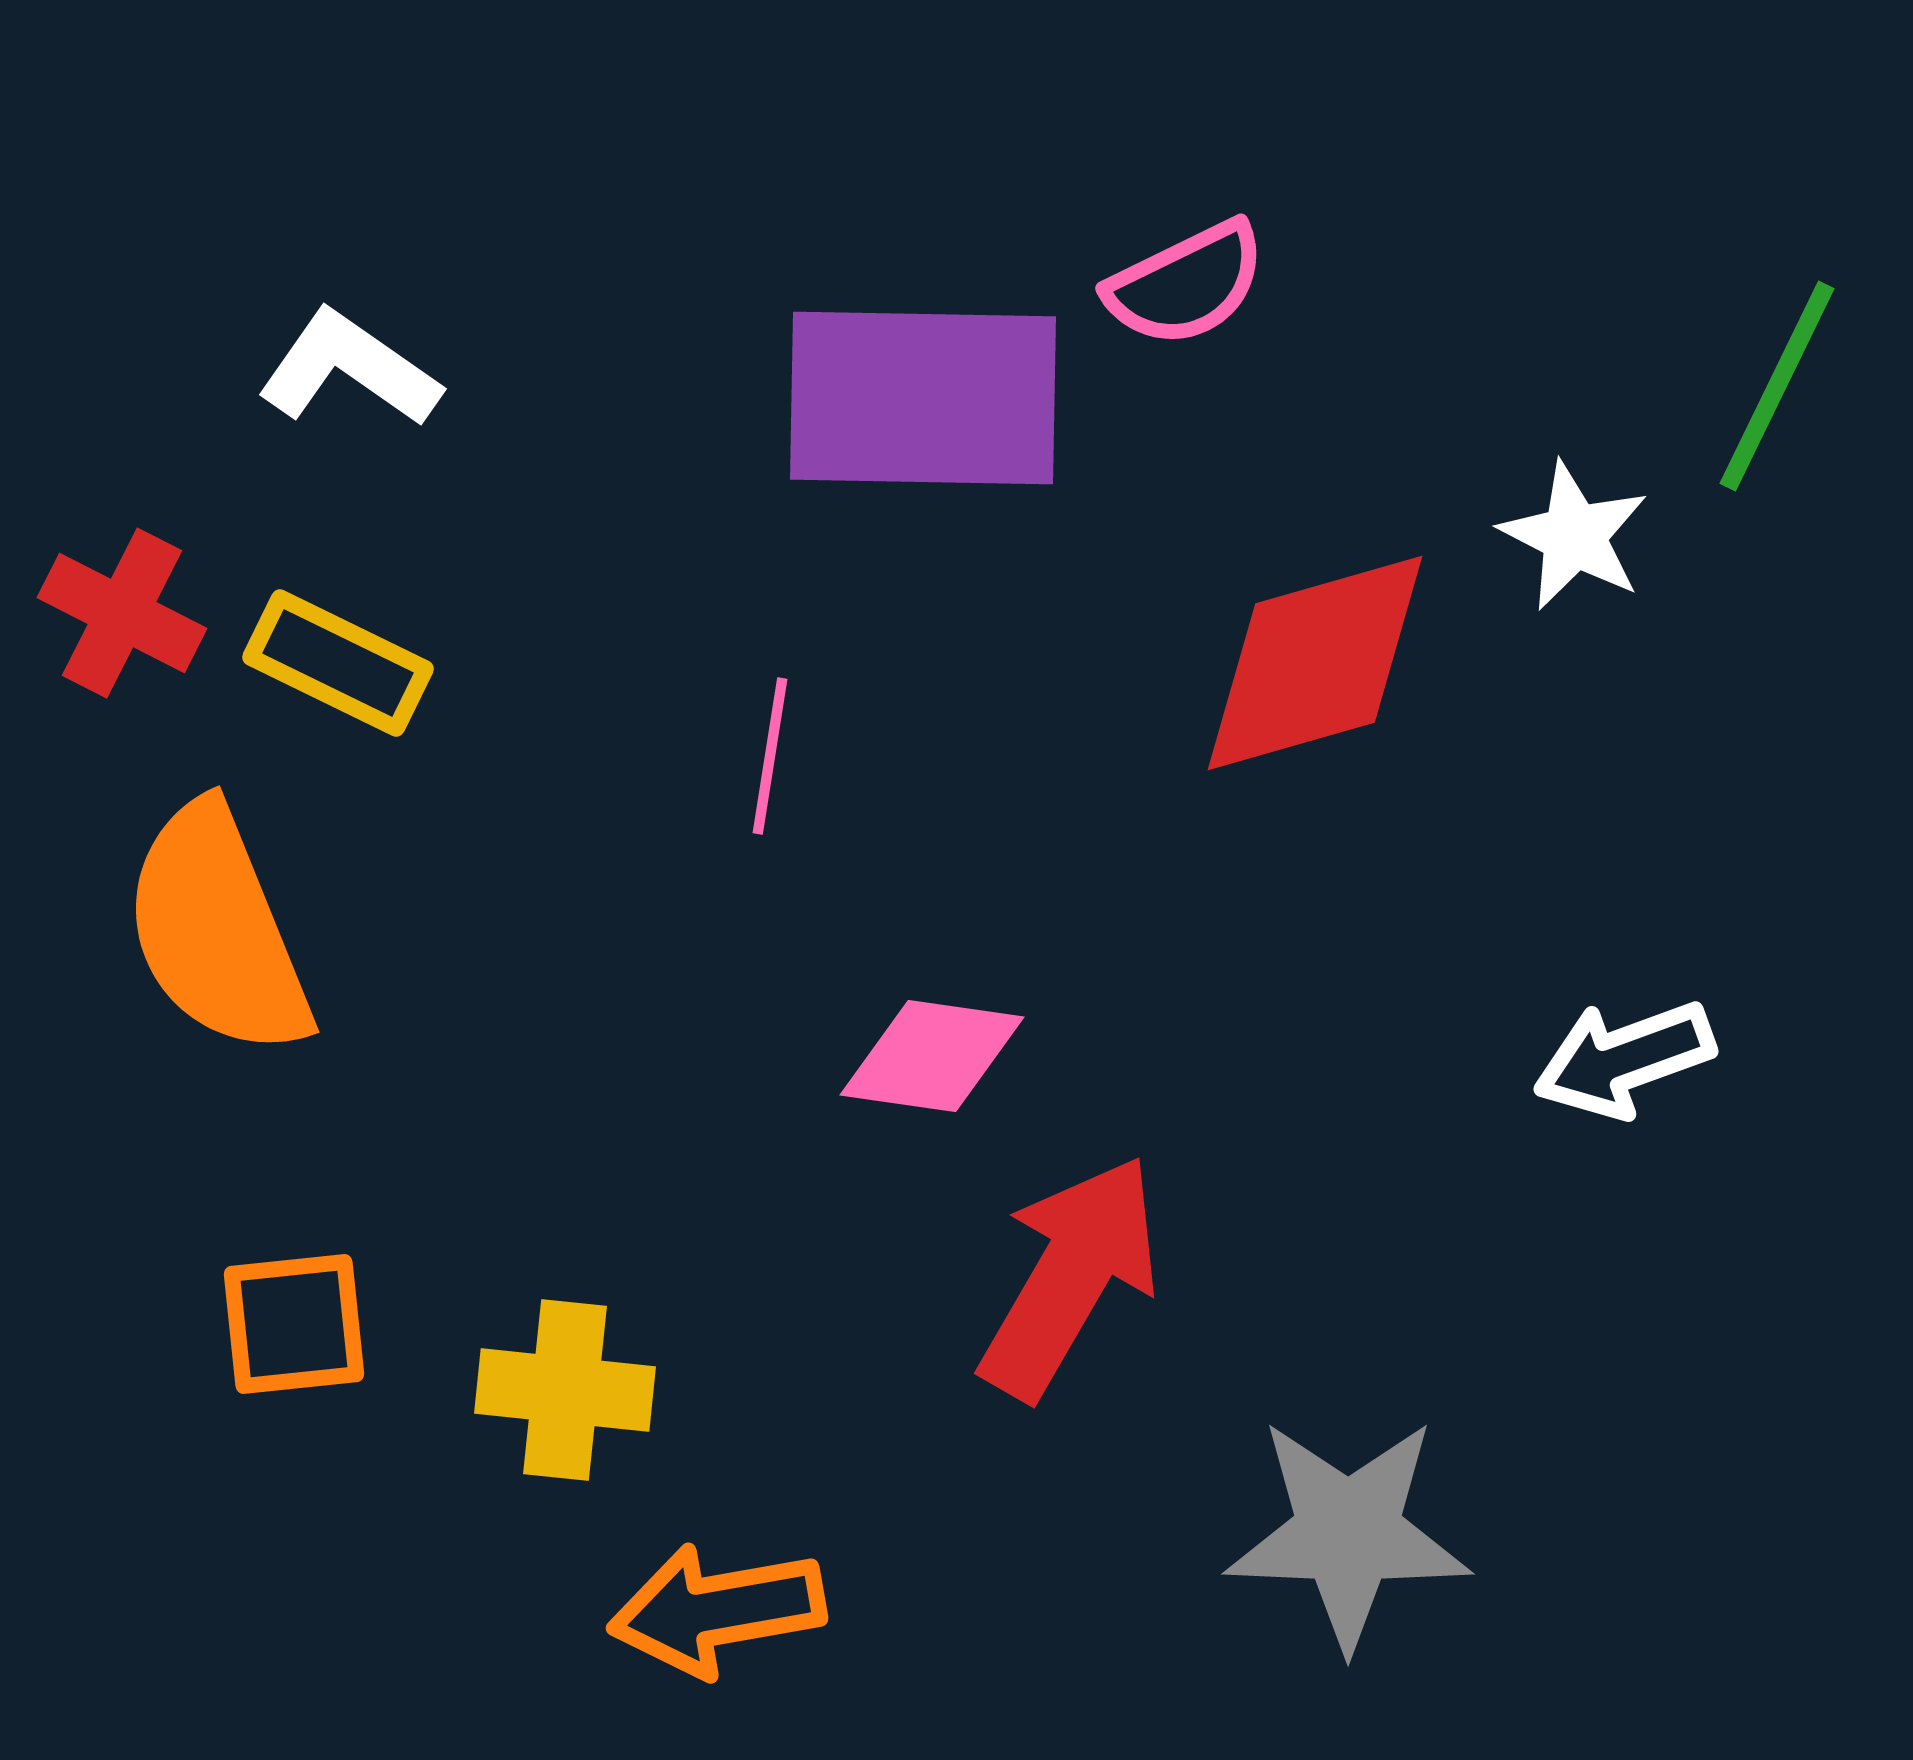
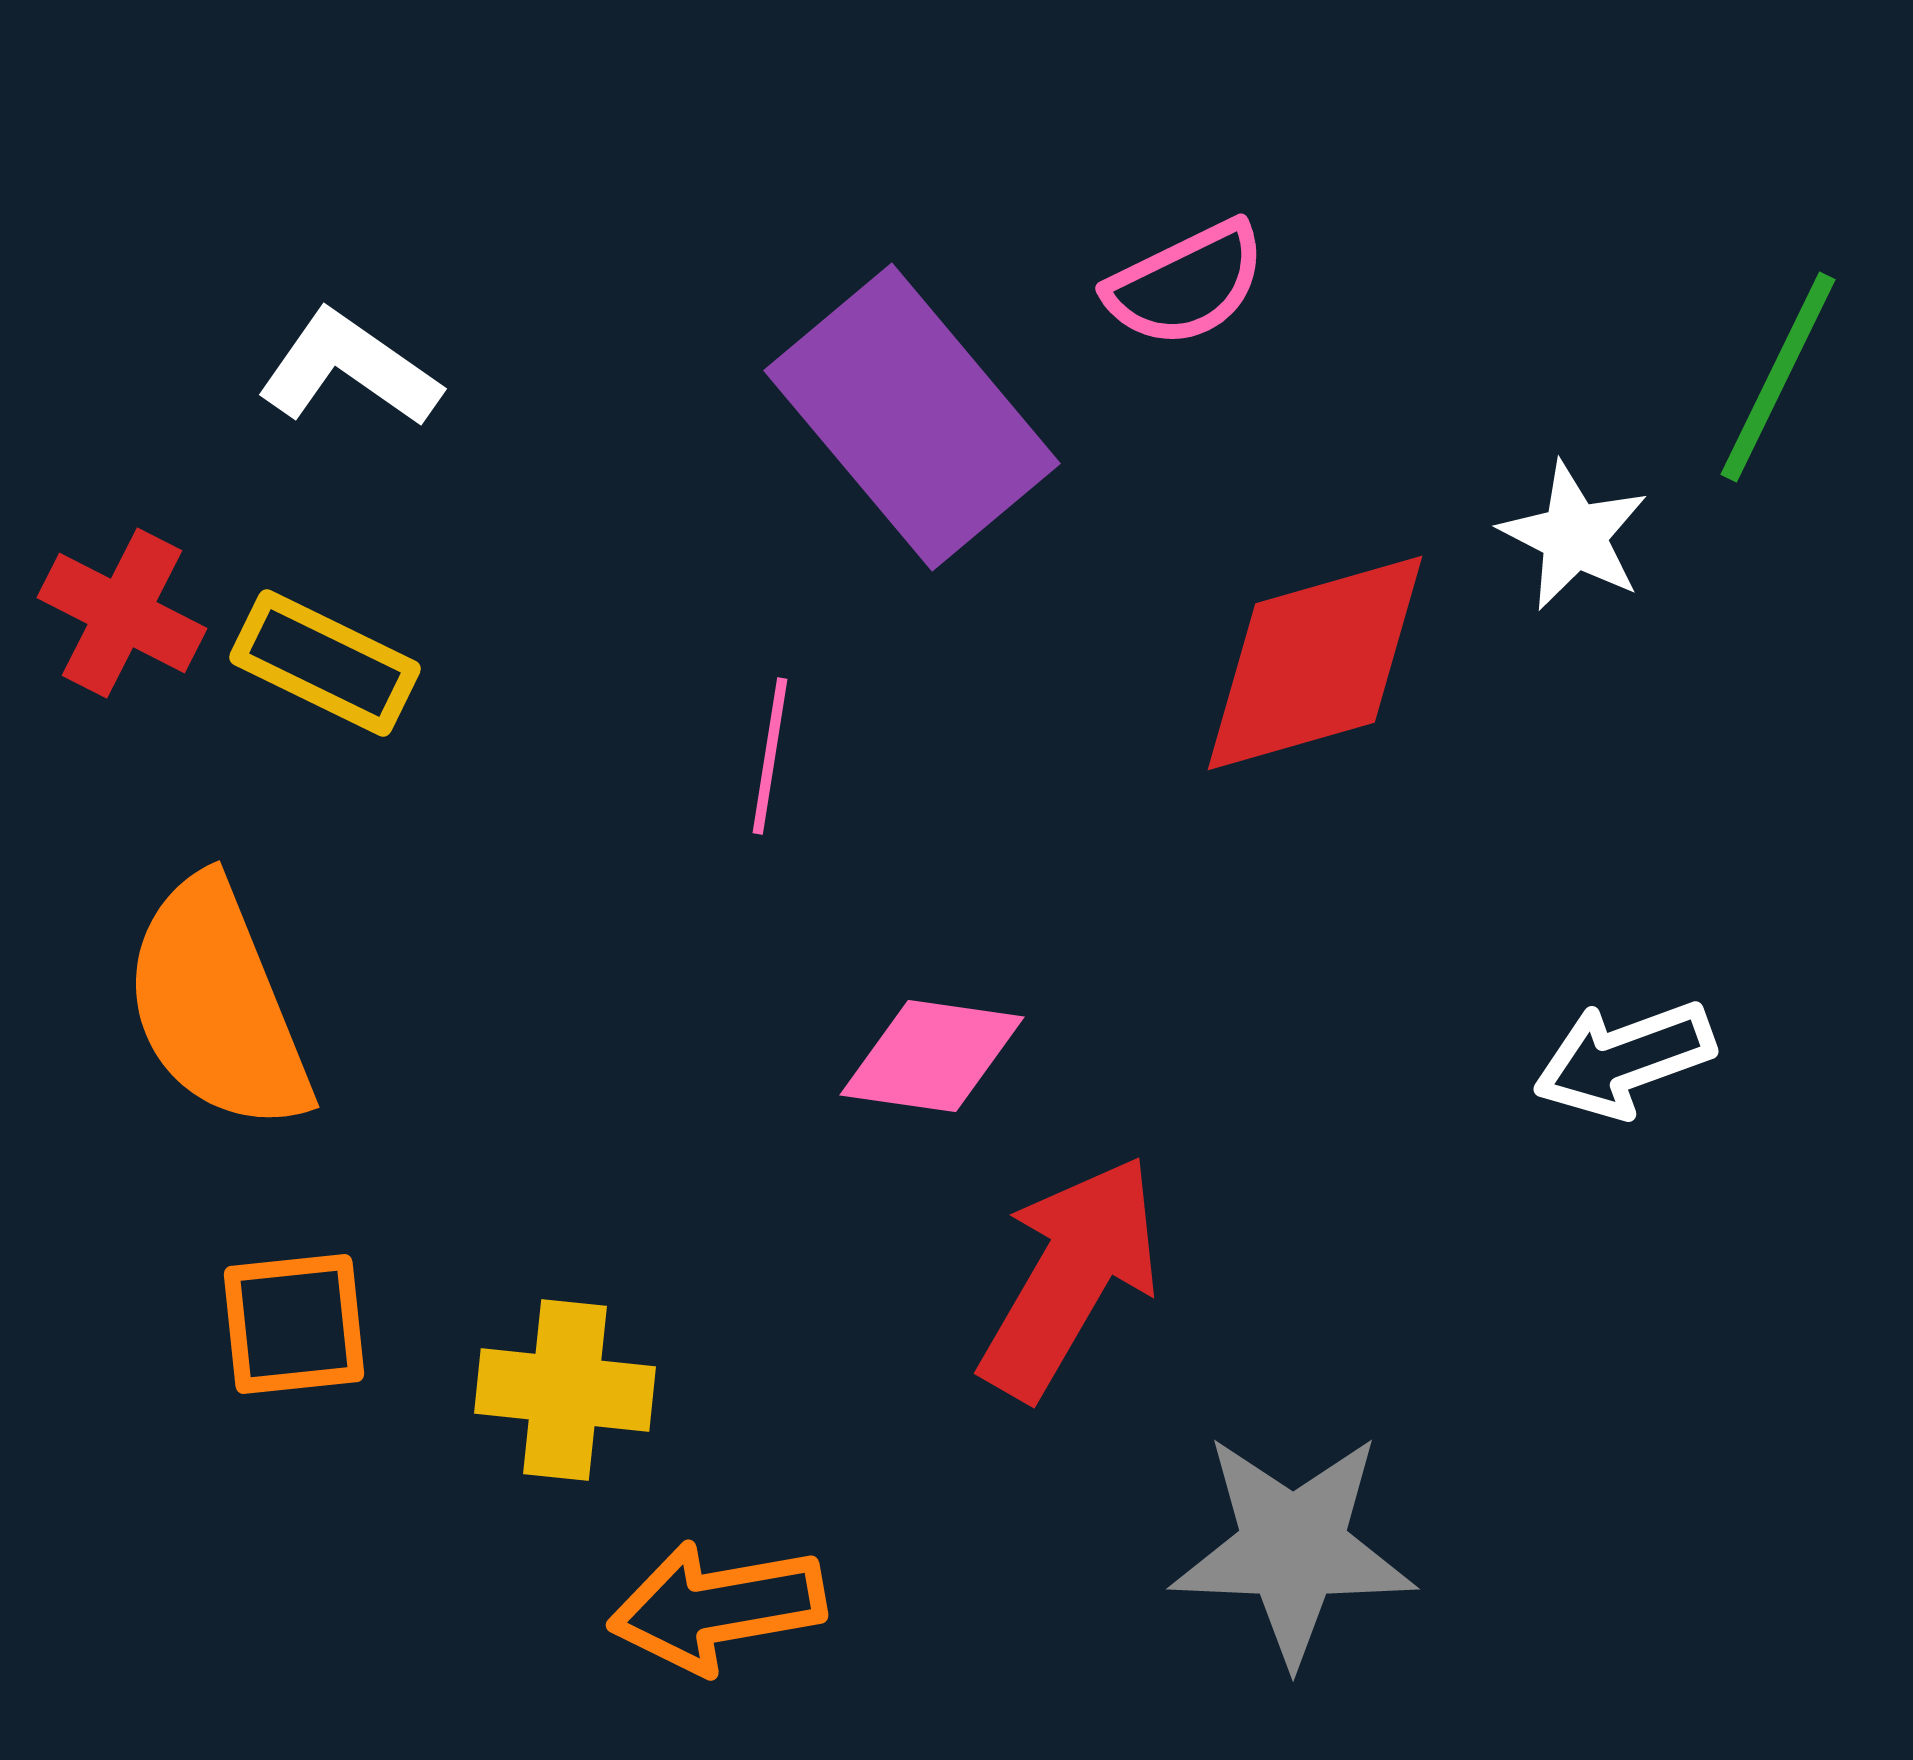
green line: moved 1 px right, 9 px up
purple rectangle: moved 11 px left, 19 px down; rotated 49 degrees clockwise
yellow rectangle: moved 13 px left
orange semicircle: moved 75 px down
gray star: moved 55 px left, 15 px down
orange arrow: moved 3 px up
